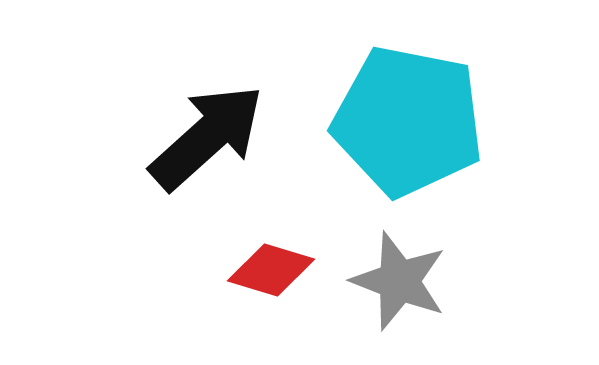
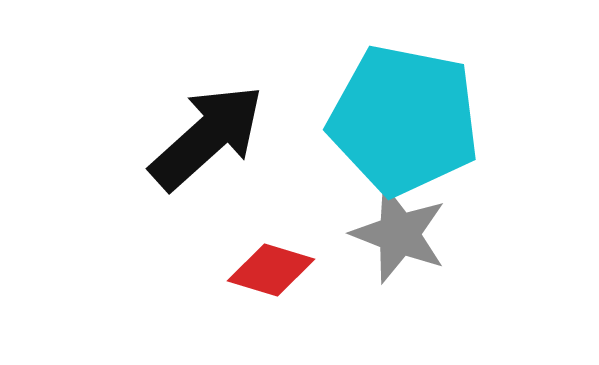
cyan pentagon: moved 4 px left, 1 px up
gray star: moved 47 px up
